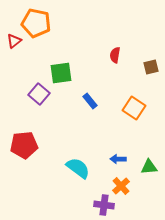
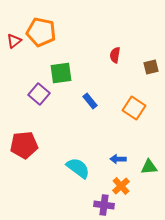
orange pentagon: moved 5 px right, 9 px down
